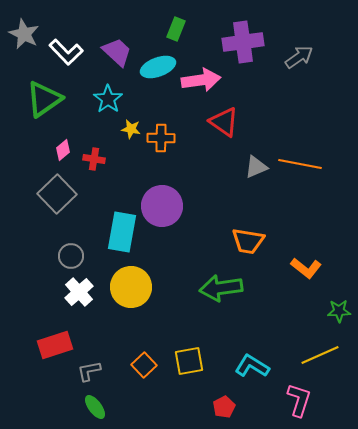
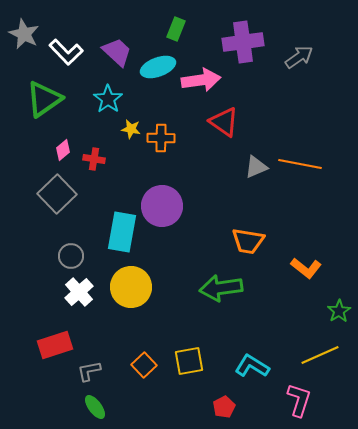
green star: rotated 30 degrees counterclockwise
